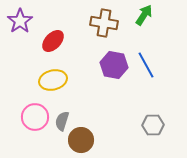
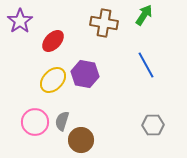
purple hexagon: moved 29 px left, 9 px down
yellow ellipse: rotated 32 degrees counterclockwise
pink circle: moved 5 px down
